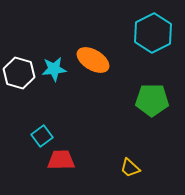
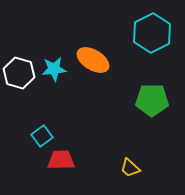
cyan hexagon: moved 1 px left
